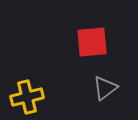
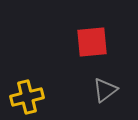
gray triangle: moved 2 px down
